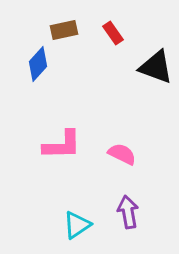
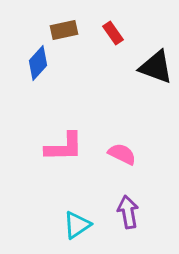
blue diamond: moved 1 px up
pink L-shape: moved 2 px right, 2 px down
